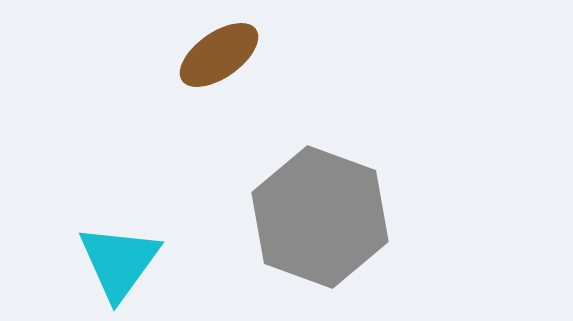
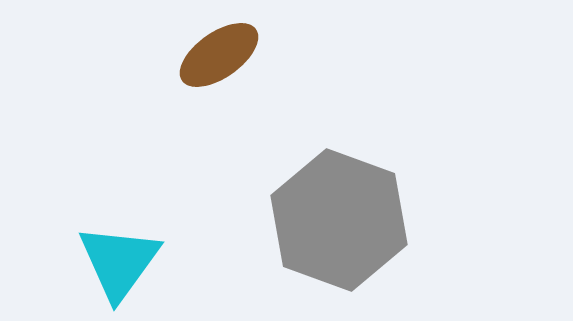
gray hexagon: moved 19 px right, 3 px down
